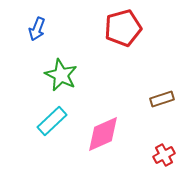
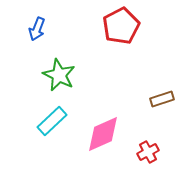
red pentagon: moved 2 px left, 2 px up; rotated 12 degrees counterclockwise
green star: moved 2 px left
red cross: moved 16 px left, 3 px up
